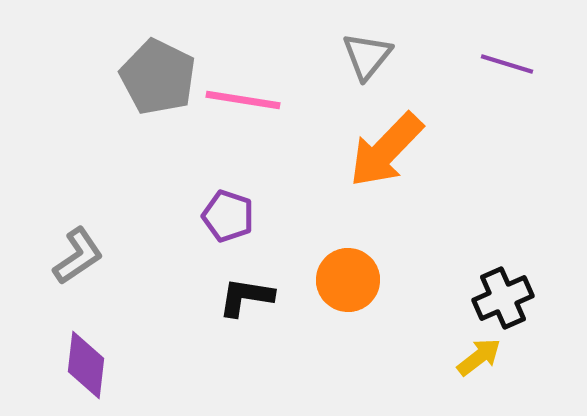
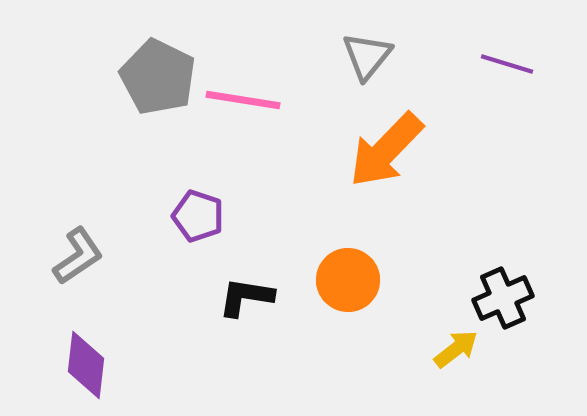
purple pentagon: moved 30 px left
yellow arrow: moved 23 px left, 8 px up
